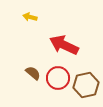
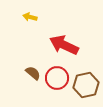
red circle: moved 1 px left
